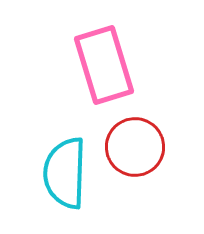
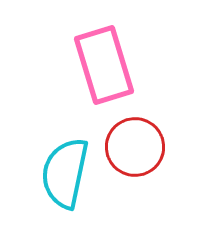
cyan semicircle: rotated 10 degrees clockwise
